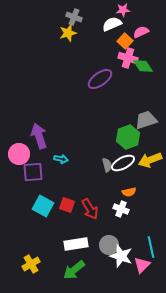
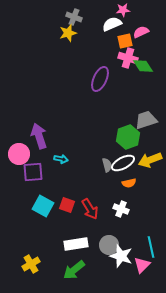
orange square: rotated 35 degrees clockwise
purple ellipse: rotated 30 degrees counterclockwise
orange semicircle: moved 9 px up
